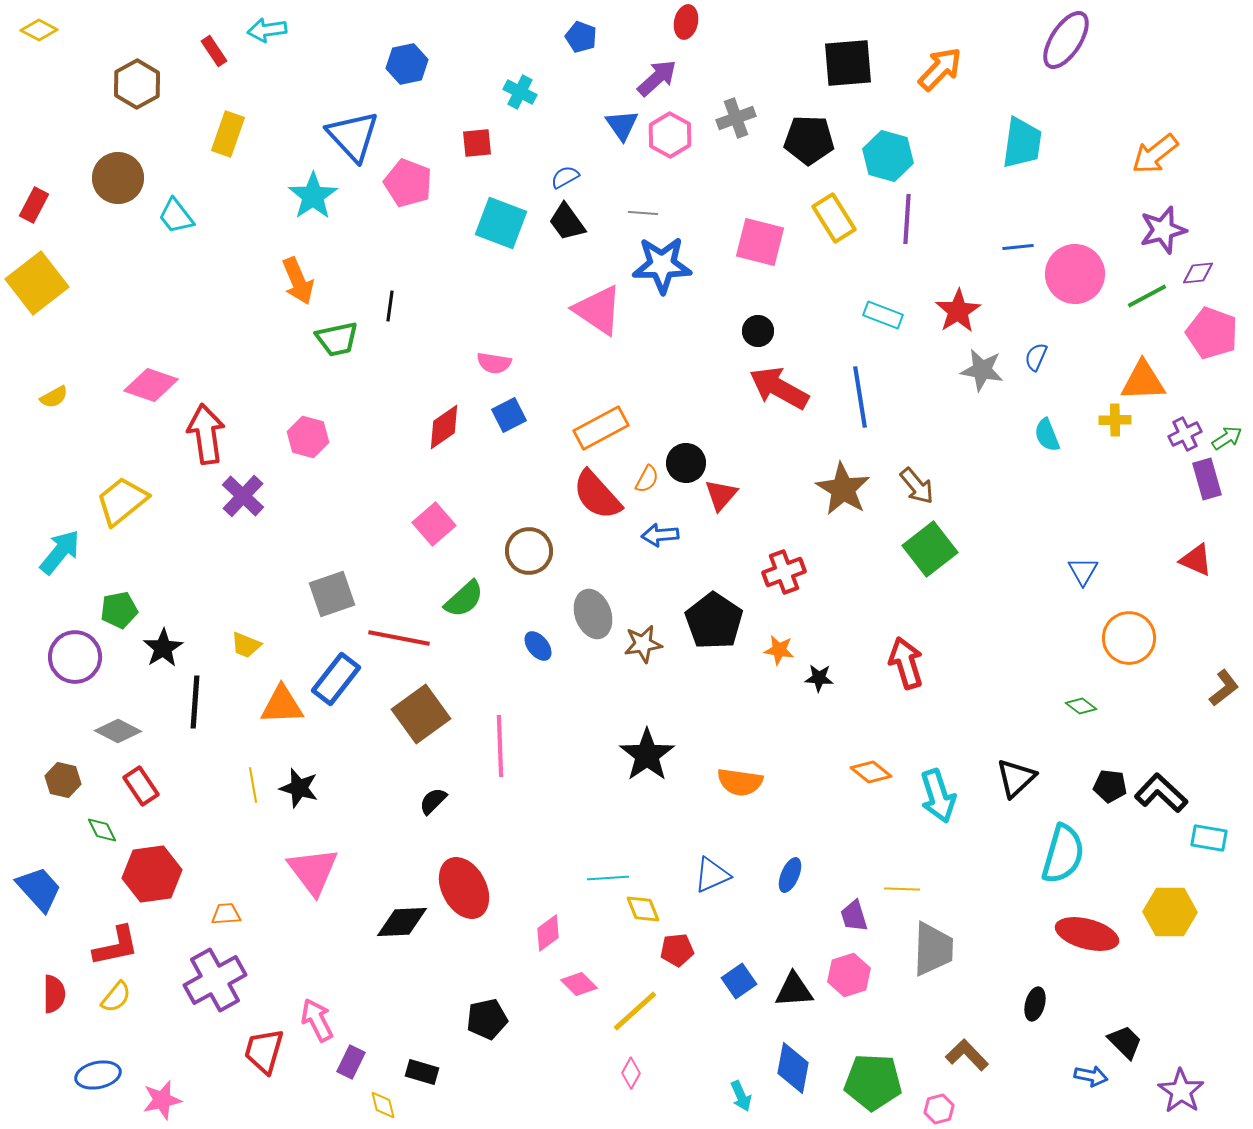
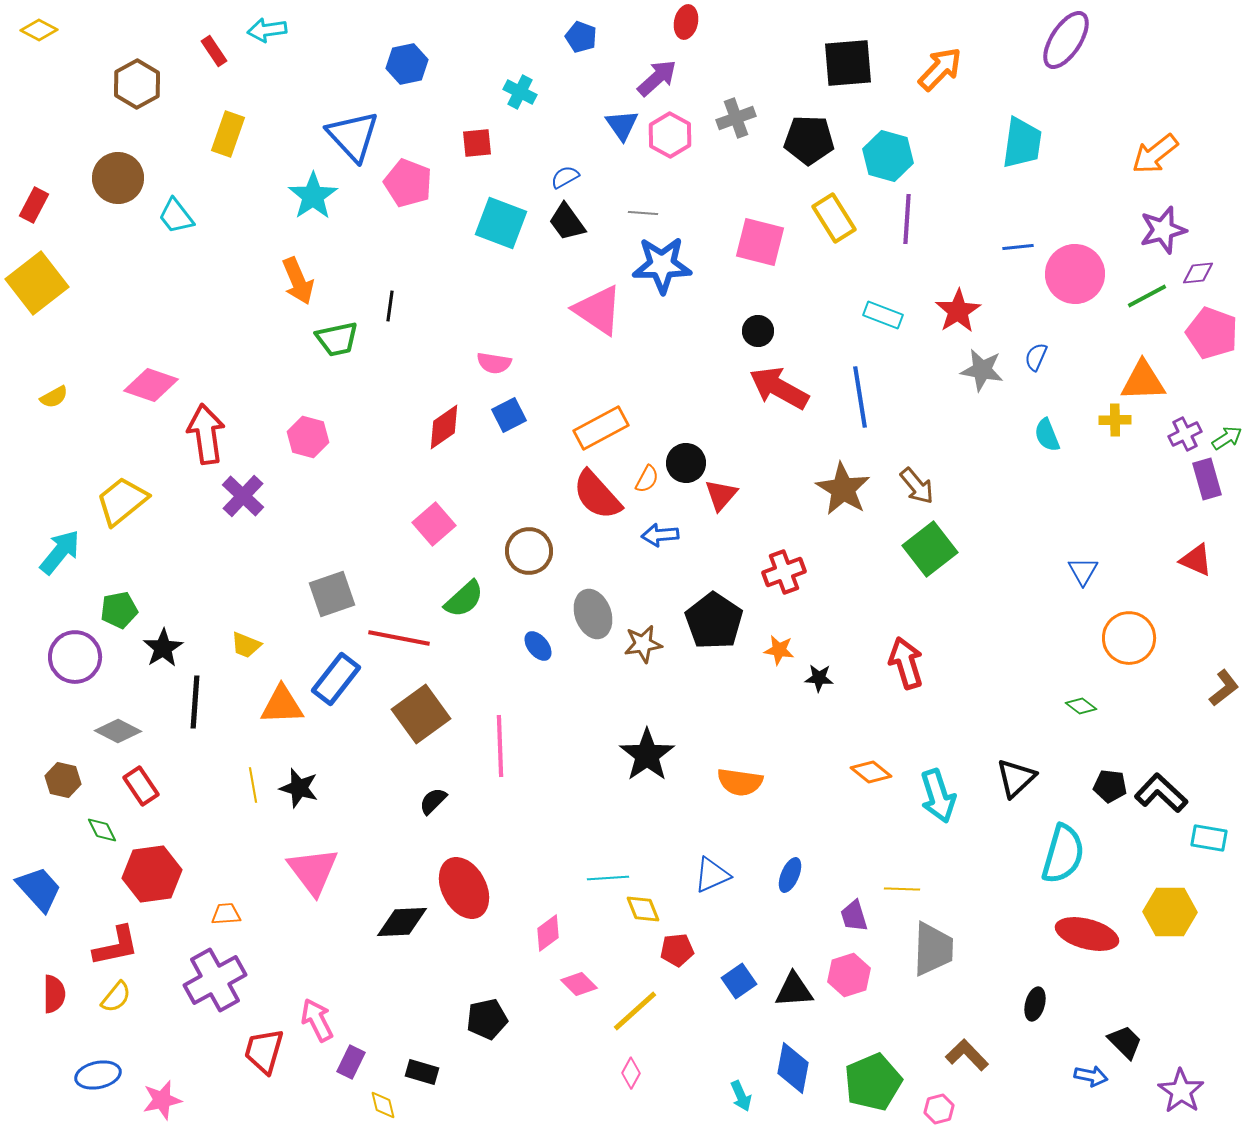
green pentagon at (873, 1082): rotated 26 degrees counterclockwise
